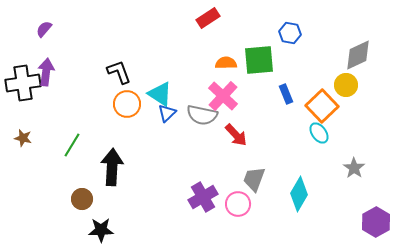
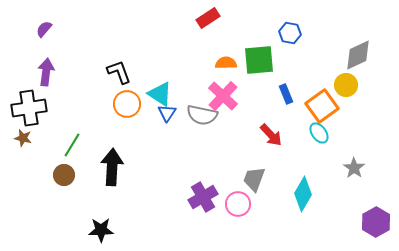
black cross: moved 6 px right, 25 px down
orange square: rotated 8 degrees clockwise
blue triangle: rotated 12 degrees counterclockwise
red arrow: moved 35 px right
cyan diamond: moved 4 px right
brown circle: moved 18 px left, 24 px up
